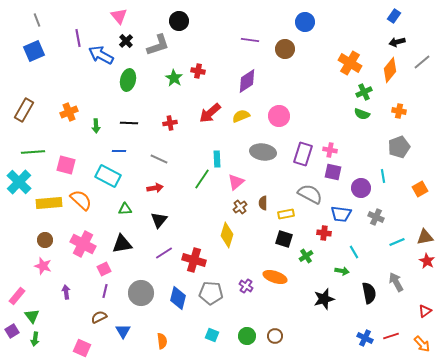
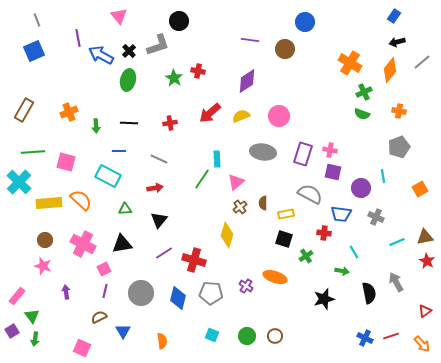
black cross at (126, 41): moved 3 px right, 10 px down
pink square at (66, 165): moved 3 px up
